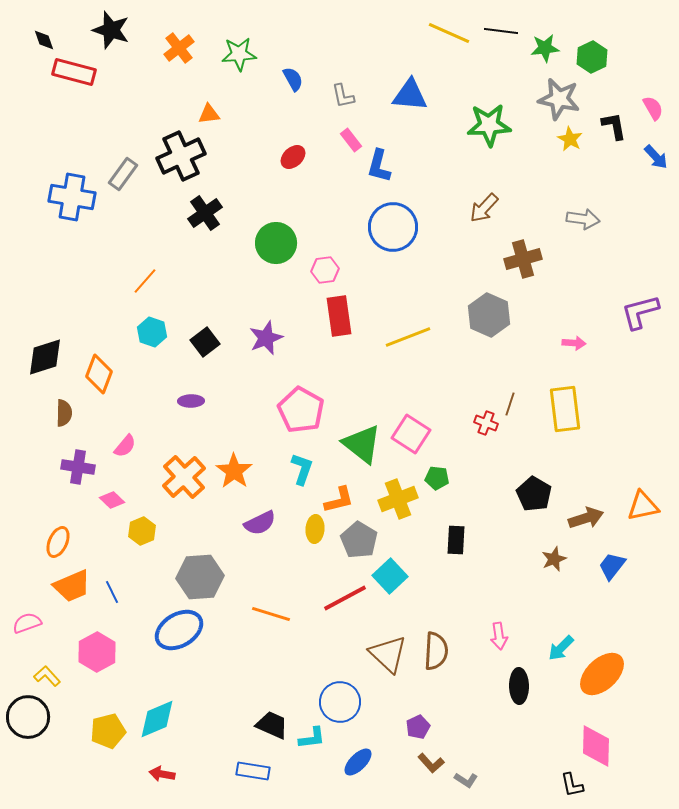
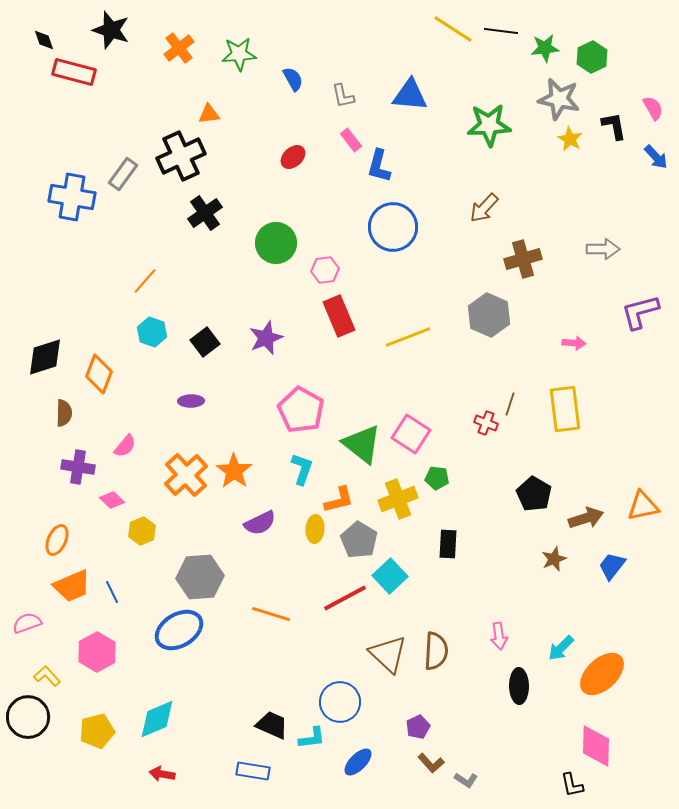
yellow line at (449, 33): moved 4 px right, 4 px up; rotated 9 degrees clockwise
gray arrow at (583, 219): moved 20 px right, 30 px down; rotated 8 degrees counterclockwise
red rectangle at (339, 316): rotated 15 degrees counterclockwise
orange cross at (184, 477): moved 2 px right, 2 px up
black rectangle at (456, 540): moved 8 px left, 4 px down
orange ellipse at (58, 542): moved 1 px left, 2 px up
yellow pentagon at (108, 731): moved 11 px left
